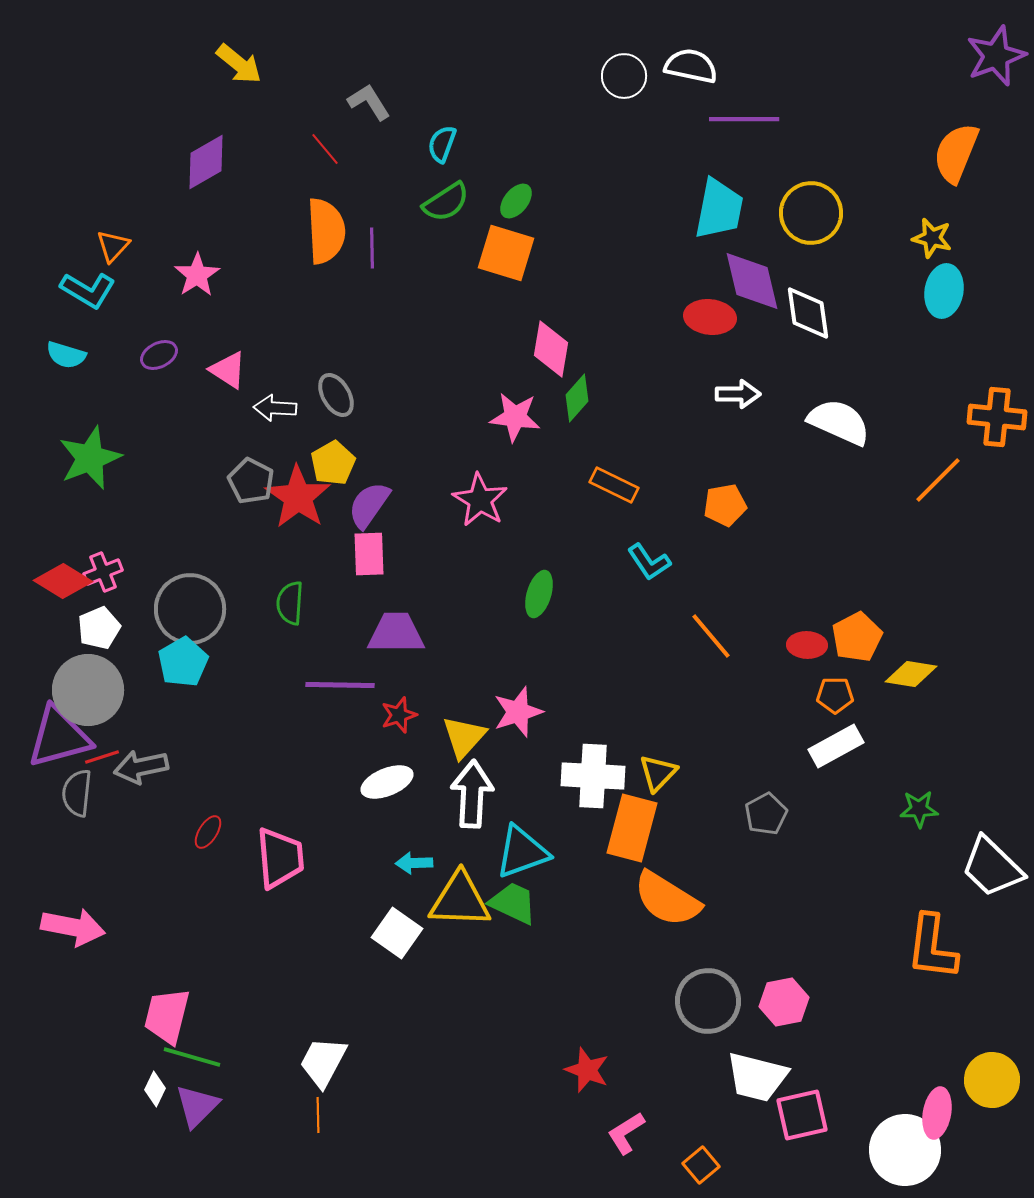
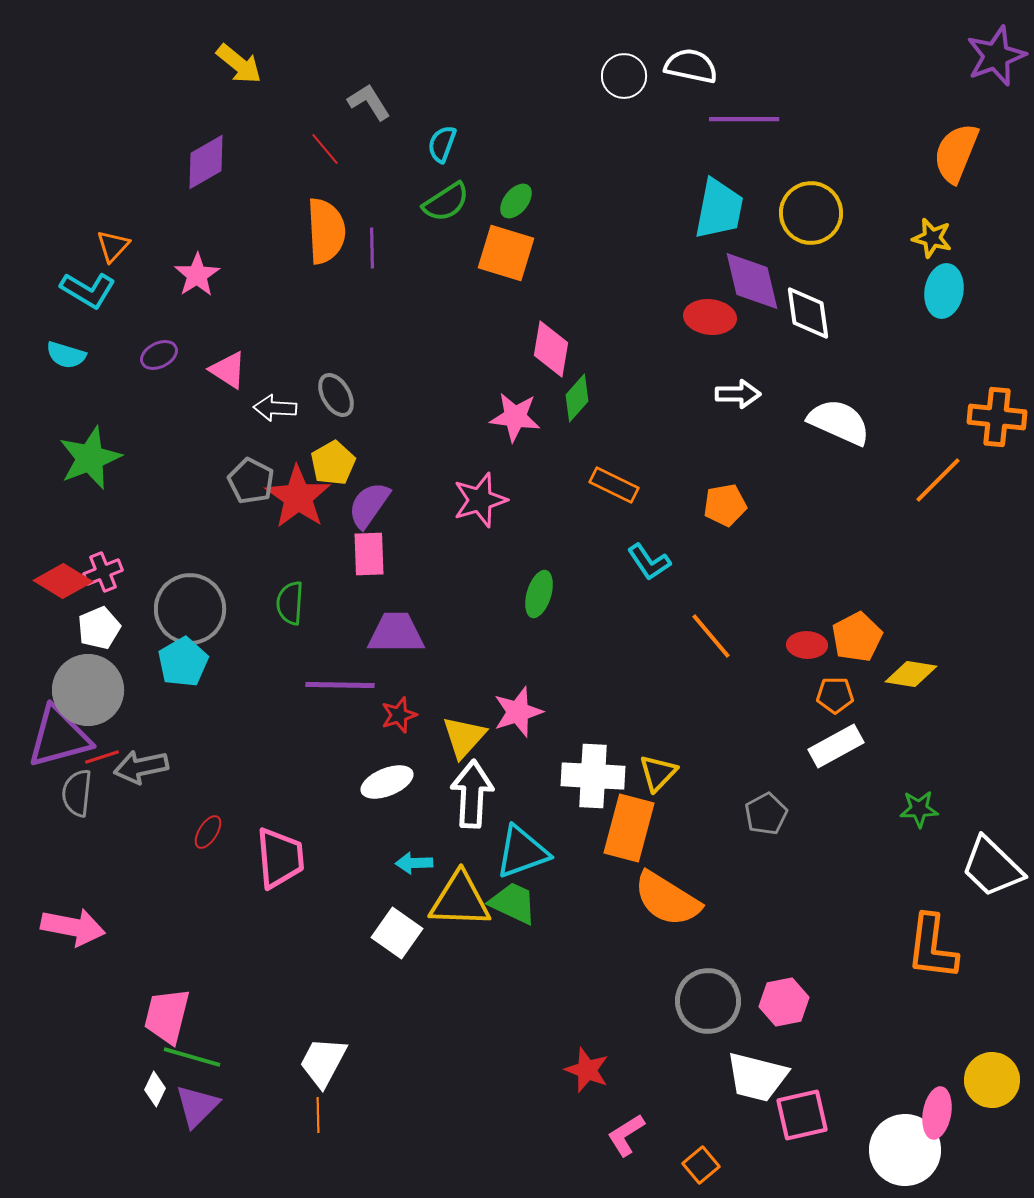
pink star at (480, 500): rotated 24 degrees clockwise
orange rectangle at (632, 828): moved 3 px left
pink L-shape at (626, 1133): moved 2 px down
